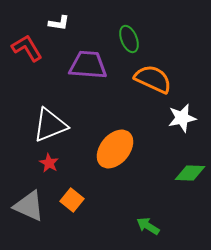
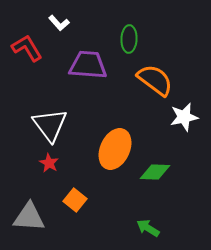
white L-shape: rotated 40 degrees clockwise
green ellipse: rotated 24 degrees clockwise
orange semicircle: moved 2 px right, 1 px down; rotated 12 degrees clockwise
white star: moved 2 px right, 1 px up
white triangle: rotated 45 degrees counterclockwise
orange ellipse: rotated 15 degrees counterclockwise
green diamond: moved 35 px left, 1 px up
orange square: moved 3 px right
gray triangle: moved 11 px down; rotated 20 degrees counterclockwise
green arrow: moved 2 px down
